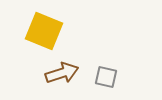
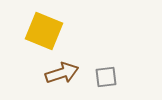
gray square: rotated 20 degrees counterclockwise
